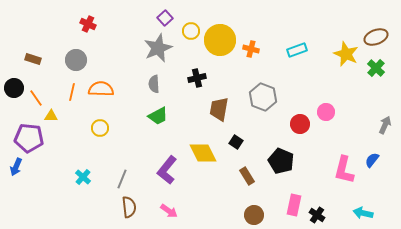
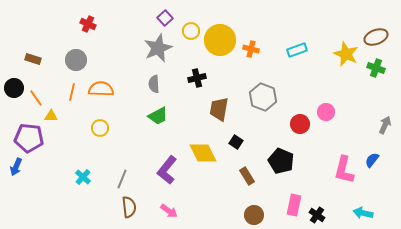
green cross at (376, 68): rotated 24 degrees counterclockwise
